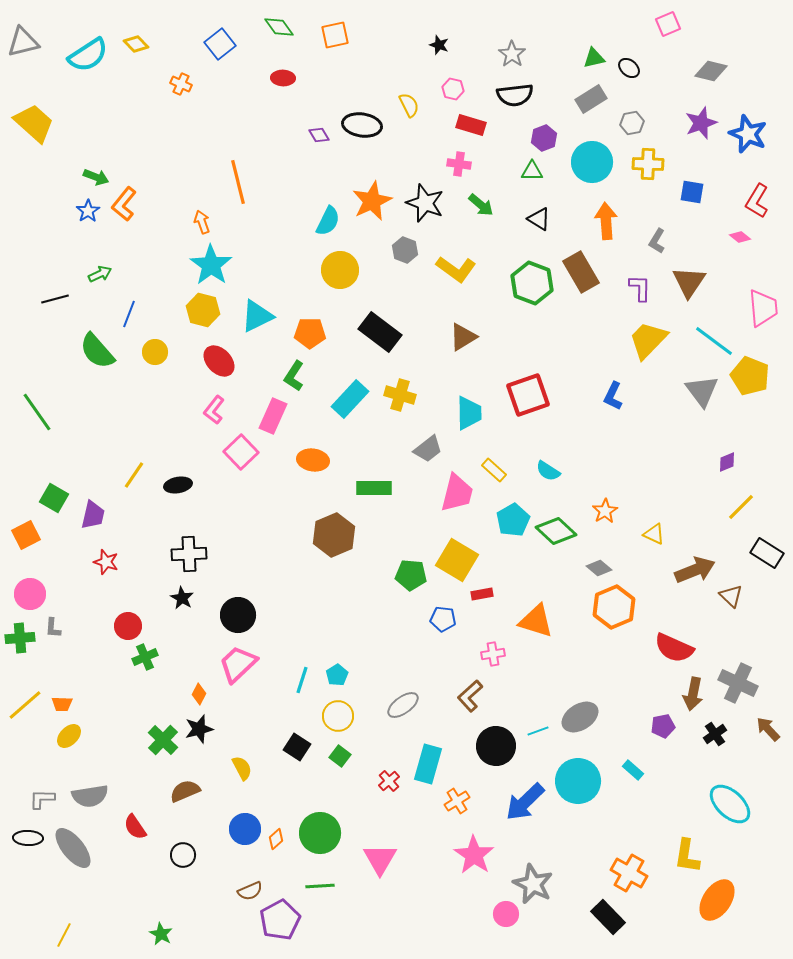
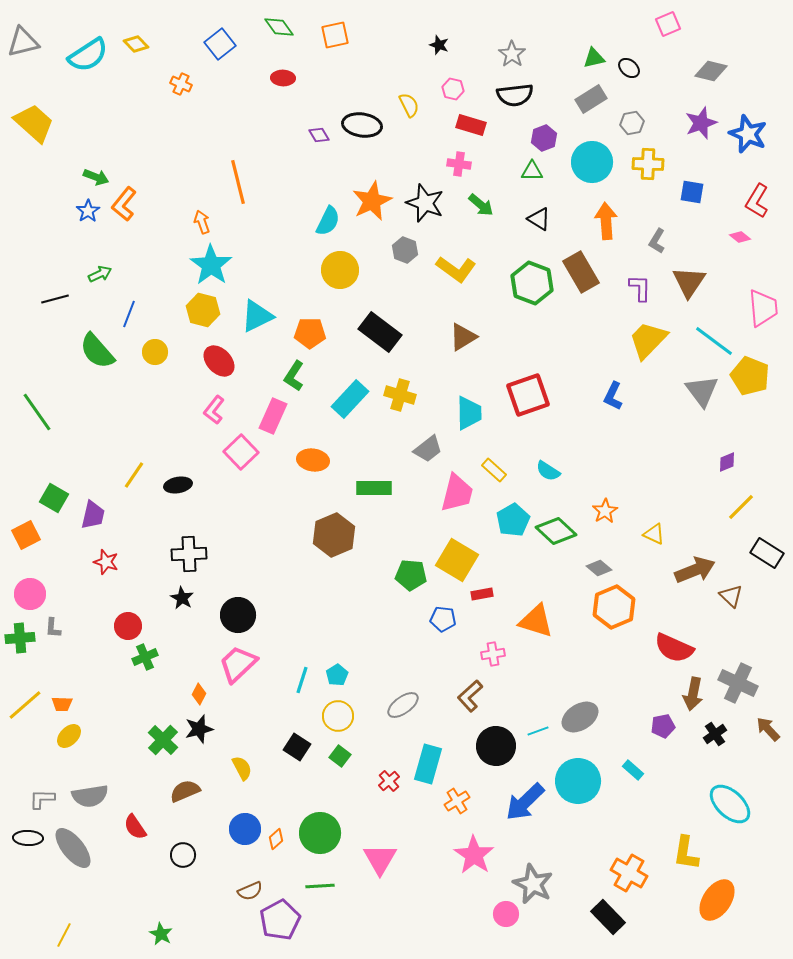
yellow L-shape at (687, 856): moved 1 px left, 3 px up
